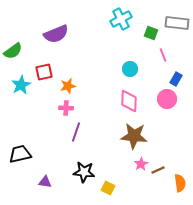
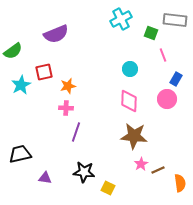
gray rectangle: moved 2 px left, 3 px up
purple triangle: moved 4 px up
